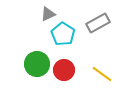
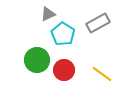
green circle: moved 4 px up
